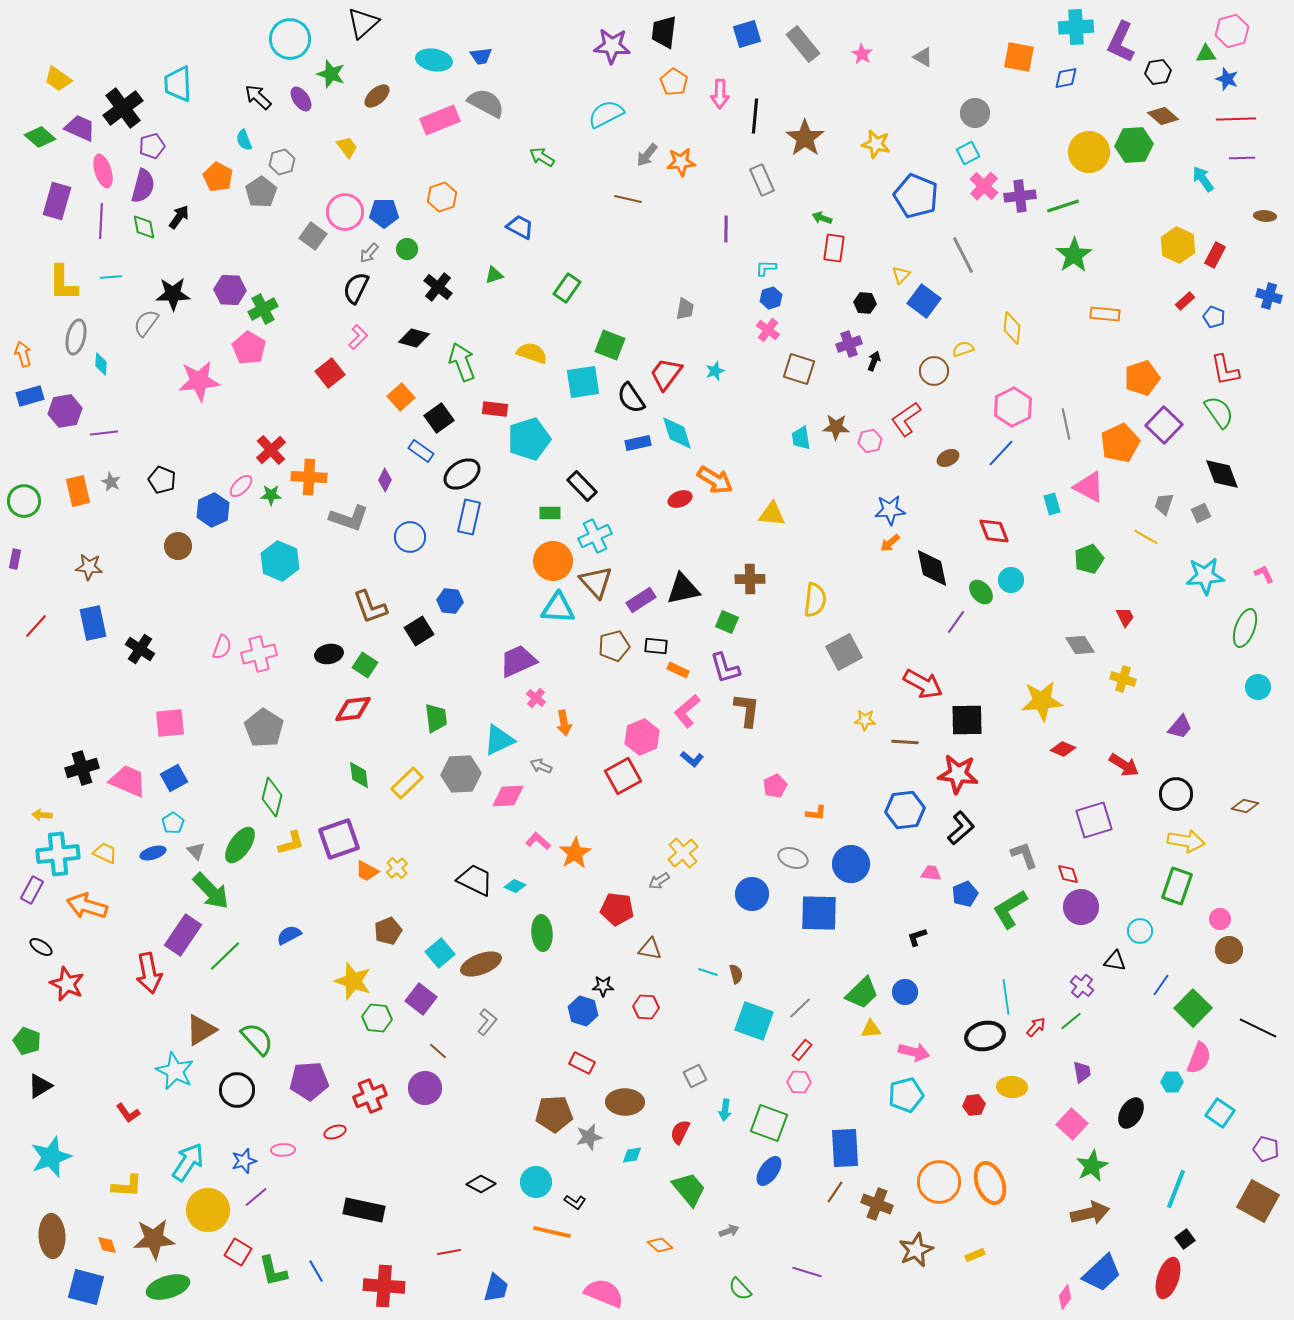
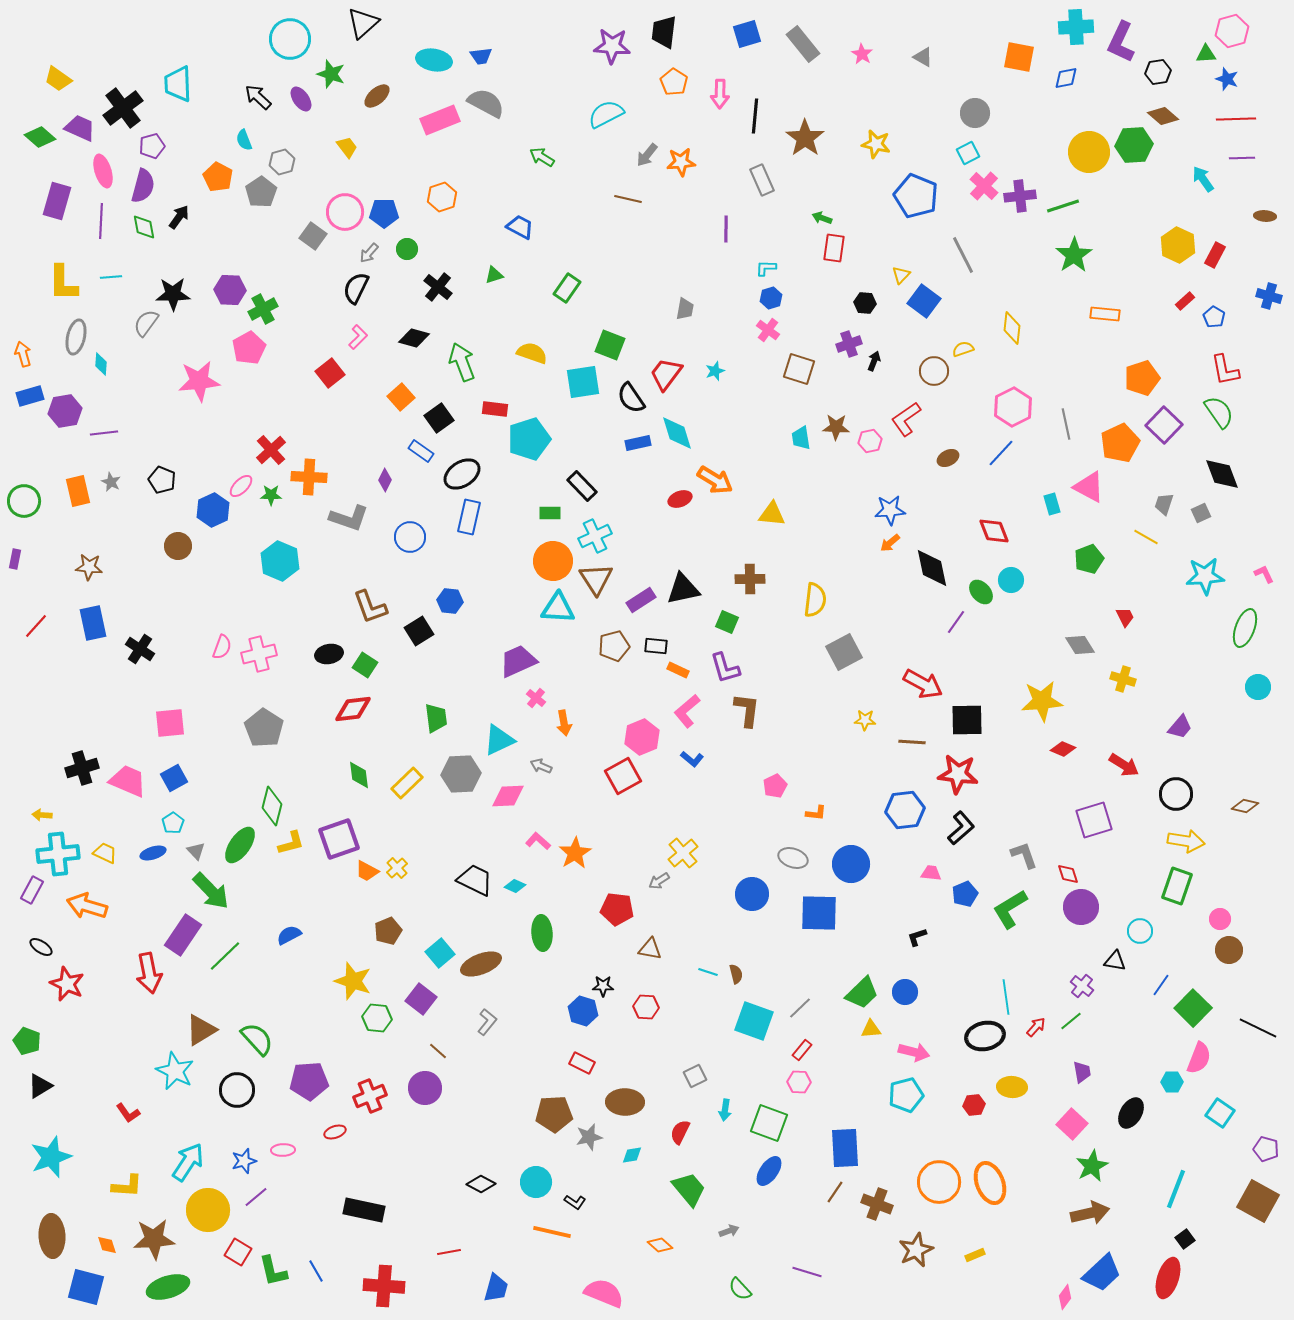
blue pentagon at (1214, 317): rotated 10 degrees clockwise
pink pentagon at (249, 348): rotated 12 degrees clockwise
brown triangle at (596, 582): moved 3 px up; rotated 9 degrees clockwise
brown line at (905, 742): moved 7 px right
green diamond at (272, 797): moved 9 px down
